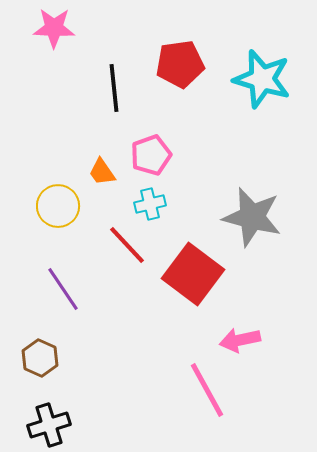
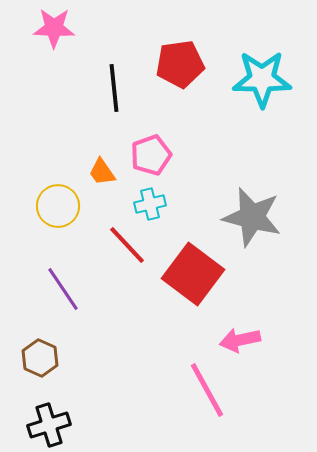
cyan star: rotated 16 degrees counterclockwise
